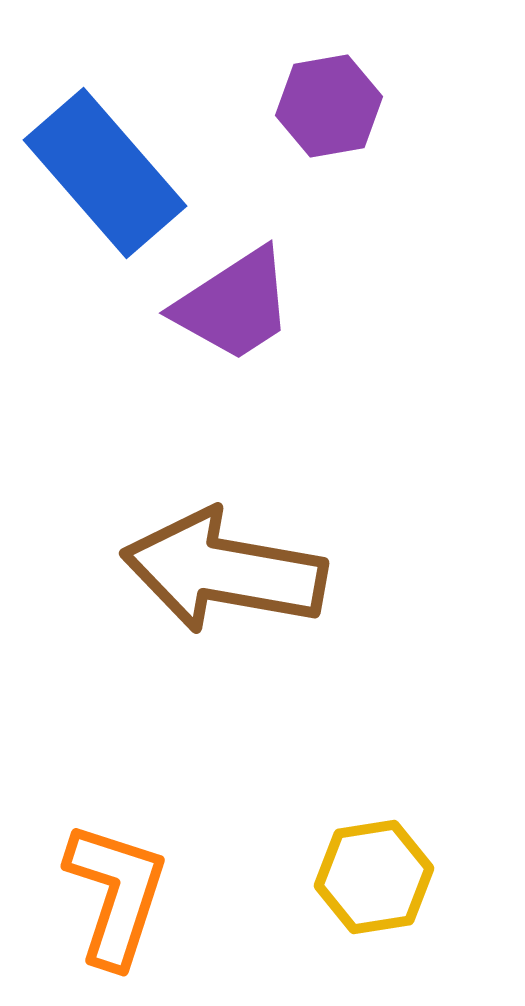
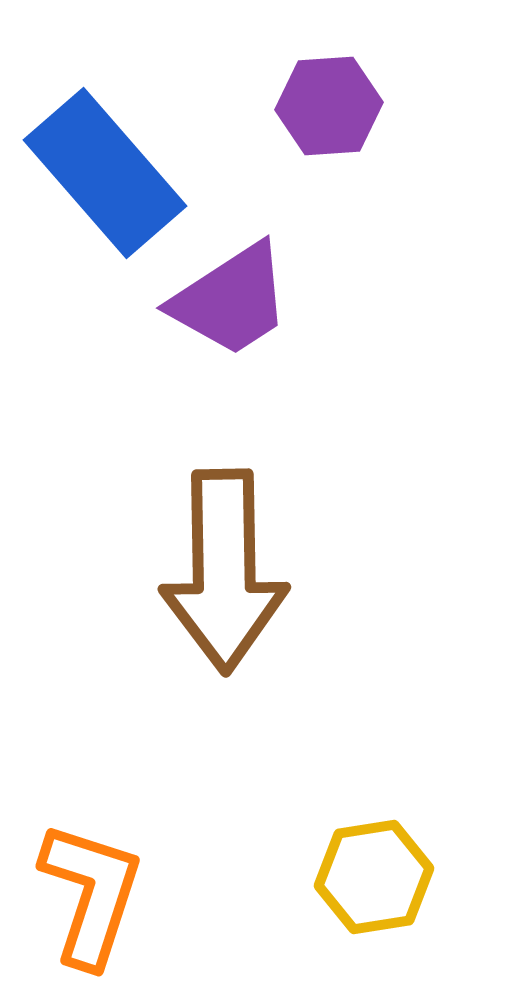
purple hexagon: rotated 6 degrees clockwise
purple trapezoid: moved 3 px left, 5 px up
brown arrow: rotated 101 degrees counterclockwise
orange L-shape: moved 25 px left
